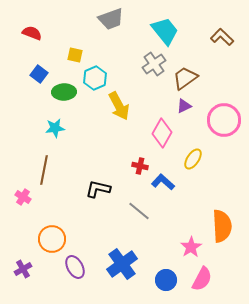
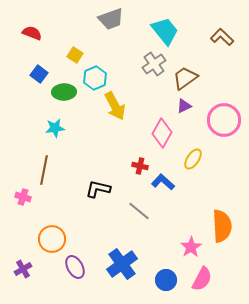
yellow square: rotated 21 degrees clockwise
yellow arrow: moved 4 px left
pink cross: rotated 14 degrees counterclockwise
